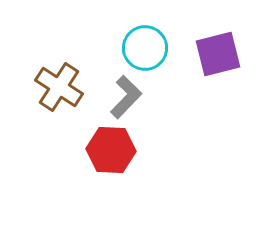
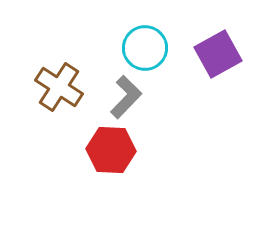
purple square: rotated 15 degrees counterclockwise
